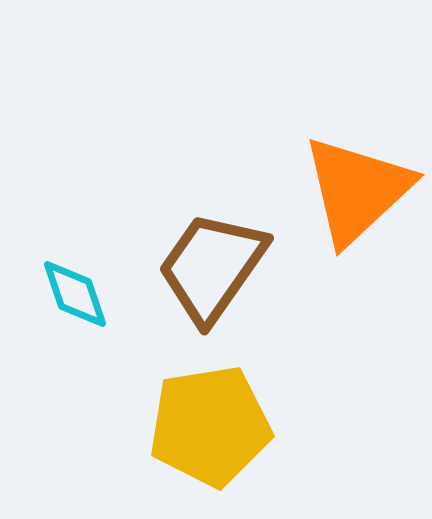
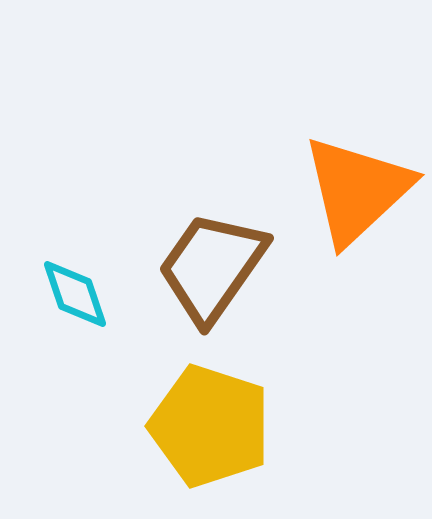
yellow pentagon: rotated 27 degrees clockwise
